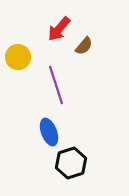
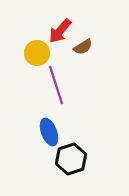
red arrow: moved 1 px right, 2 px down
brown semicircle: moved 1 px left, 1 px down; rotated 18 degrees clockwise
yellow circle: moved 19 px right, 4 px up
black hexagon: moved 4 px up
